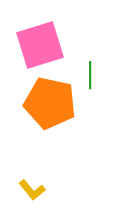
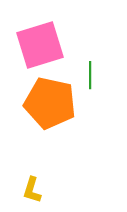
yellow L-shape: rotated 56 degrees clockwise
